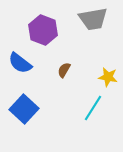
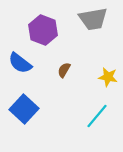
cyan line: moved 4 px right, 8 px down; rotated 8 degrees clockwise
